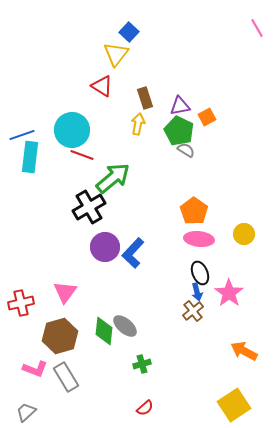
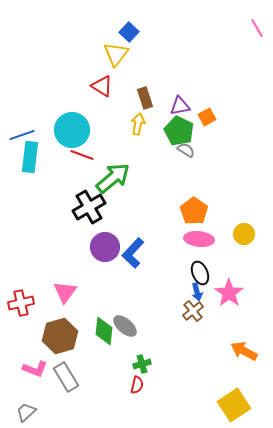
red semicircle: moved 8 px left, 23 px up; rotated 36 degrees counterclockwise
